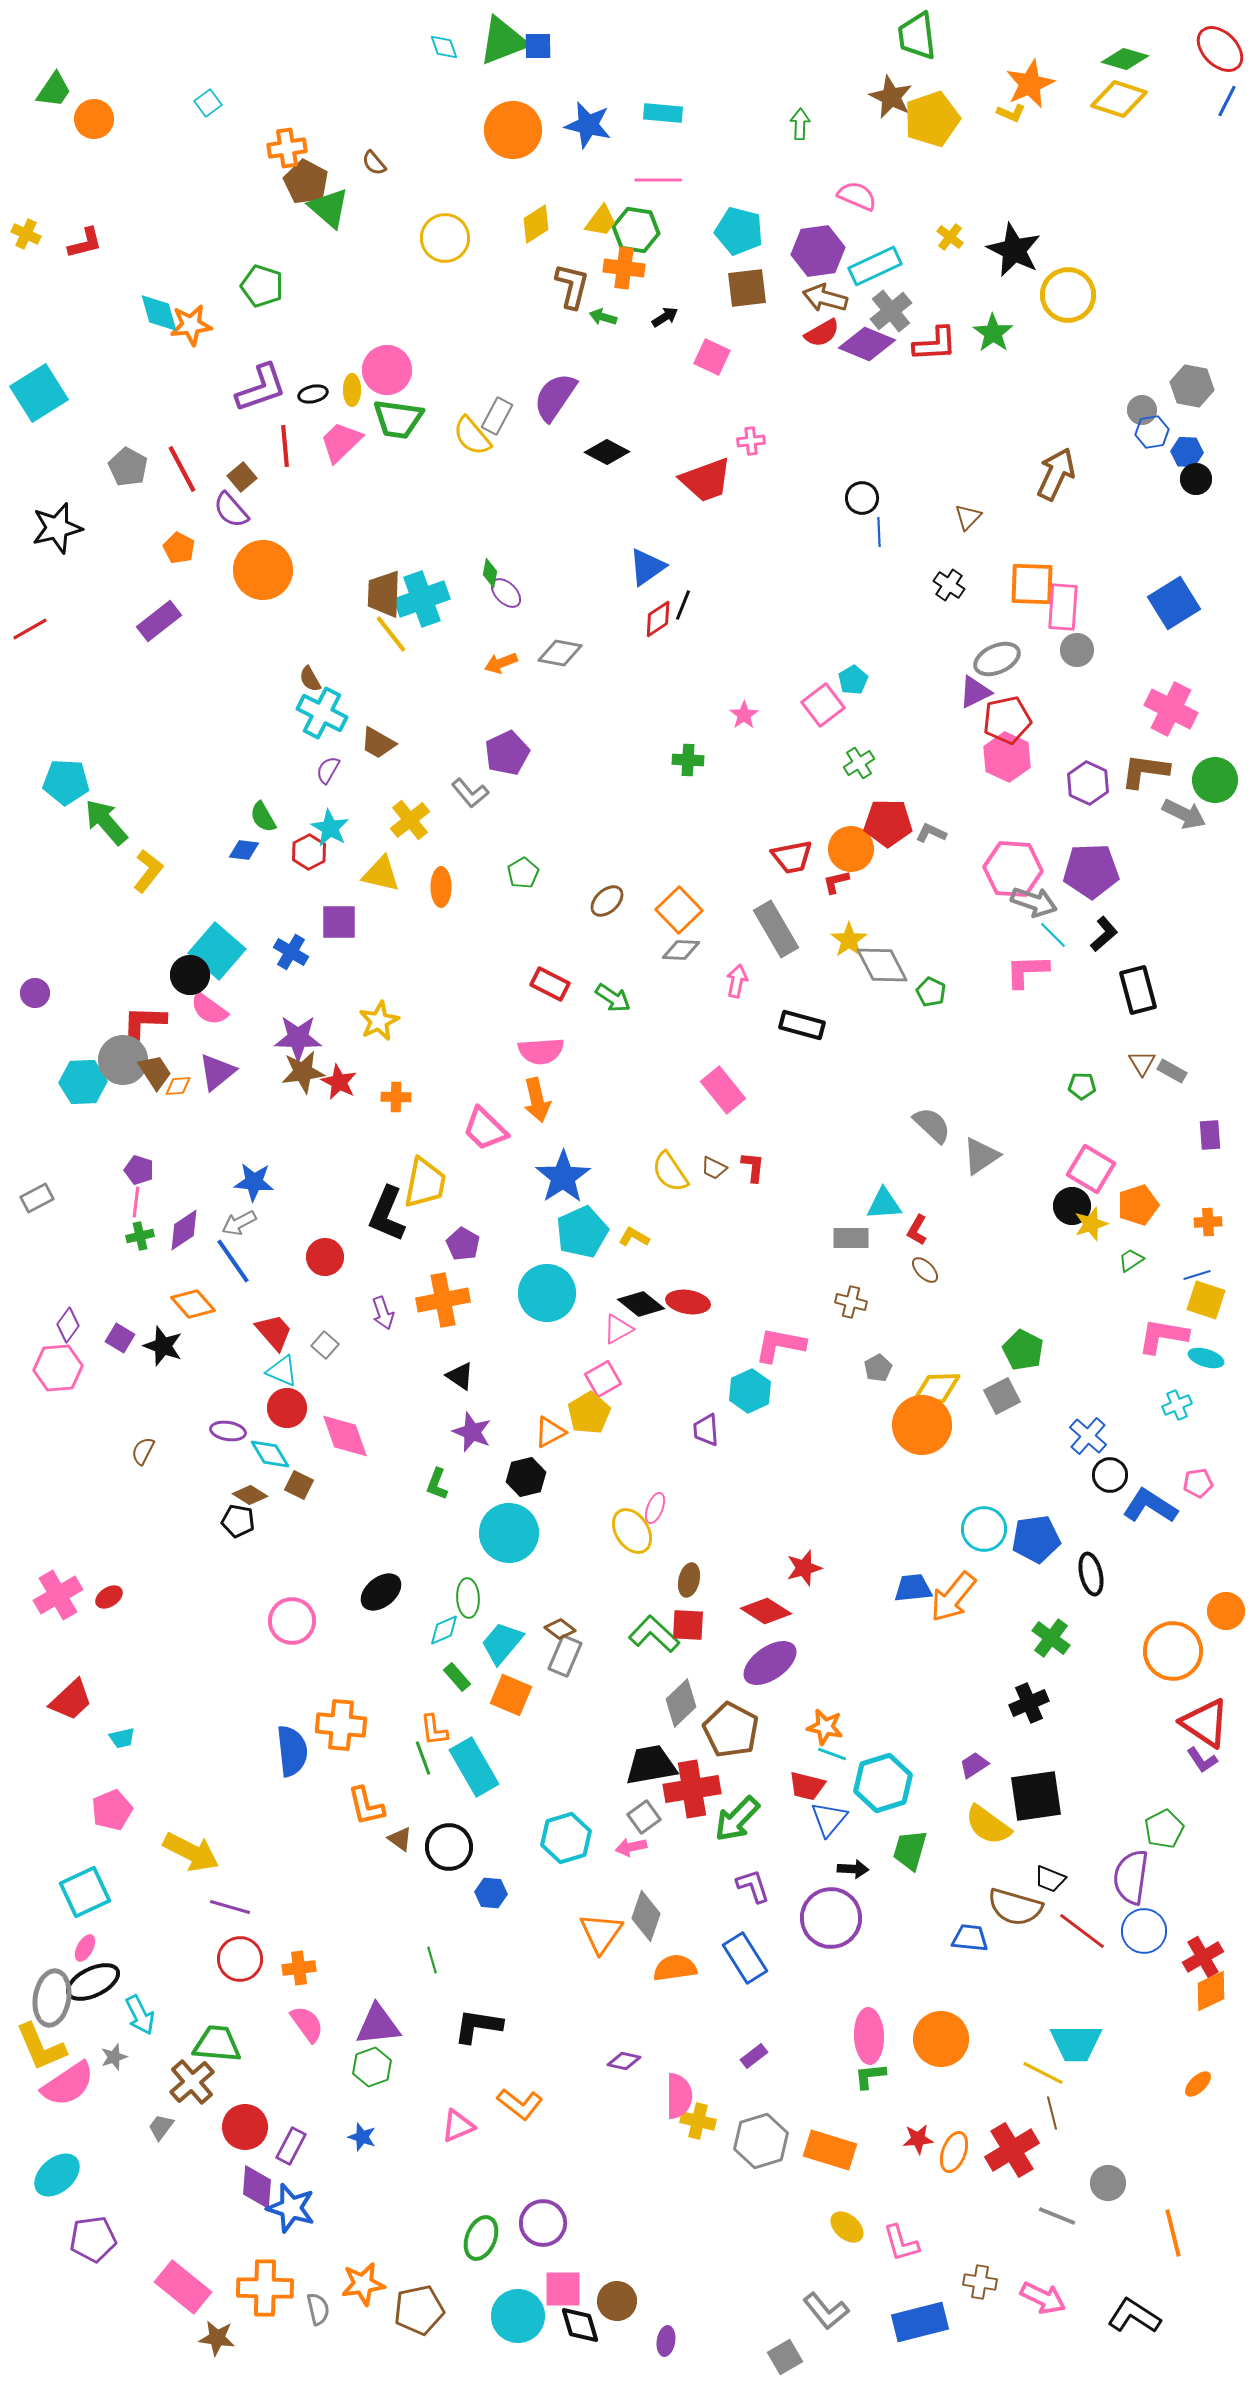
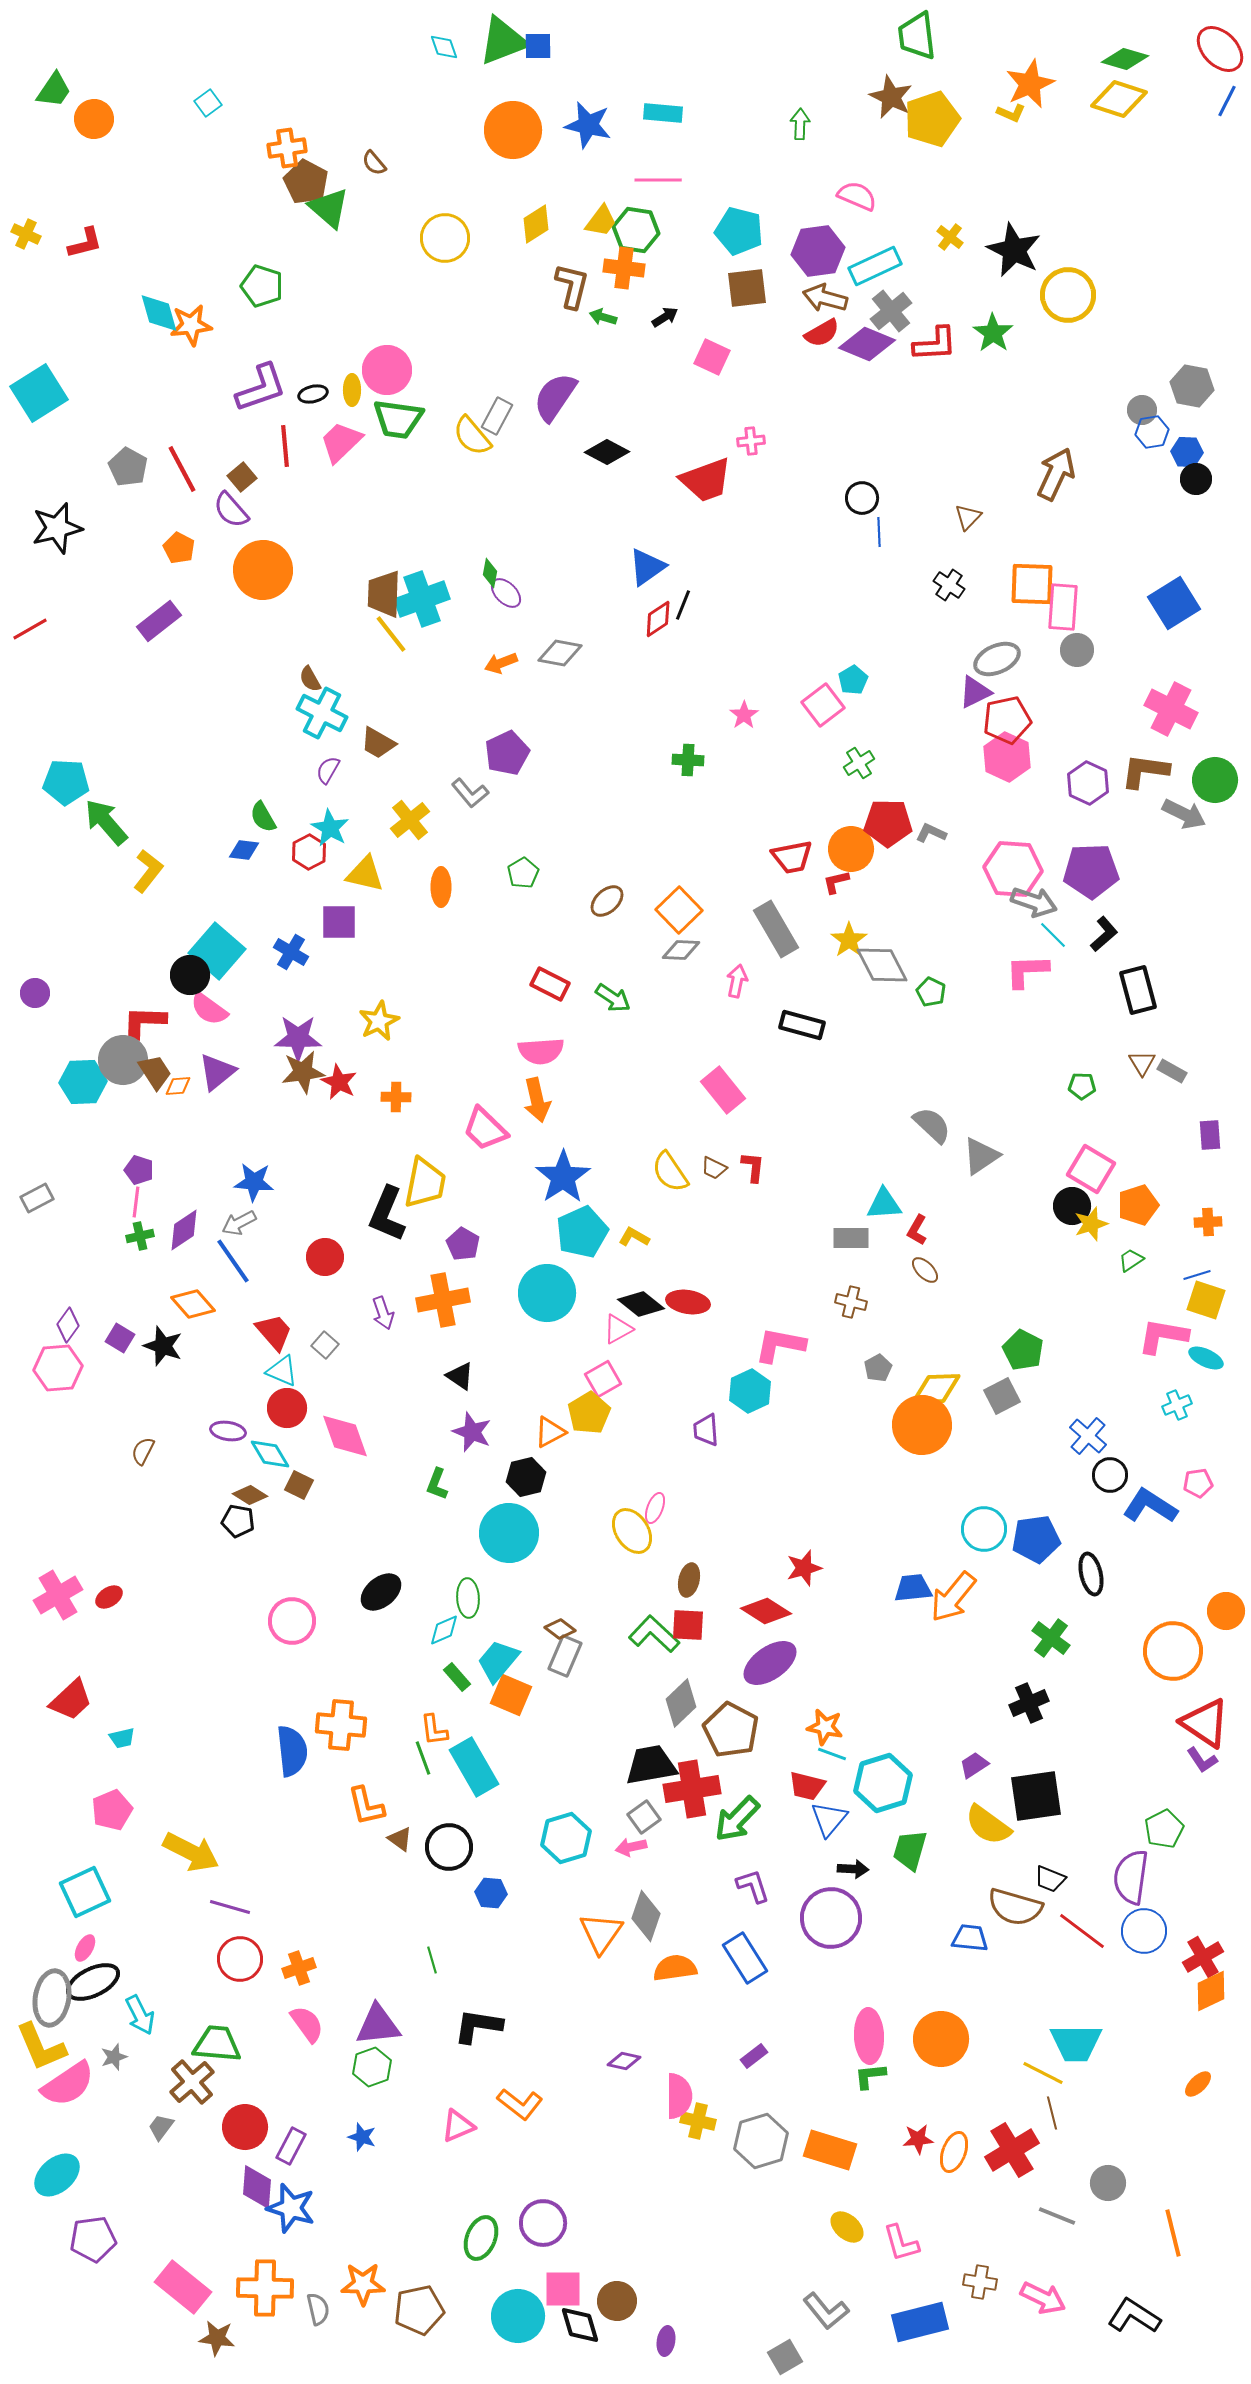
yellow triangle at (381, 874): moved 16 px left
cyan ellipse at (1206, 1358): rotated 8 degrees clockwise
cyan trapezoid at (502, 1643): moved 4 px left, 18 px down
orange cross at (299, 1968): rotated 12 degrees counterclockwise
orange star at (363, 2284): rotated 9 degrees clockwise
